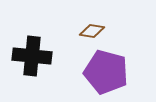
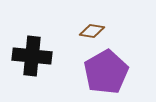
purple pentagon: rotated 27 degrees clockwise
